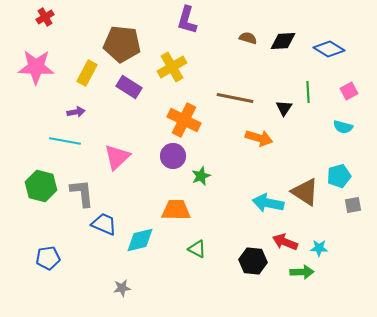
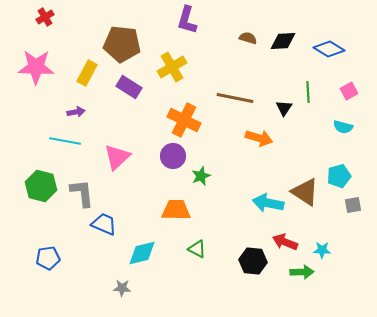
cyan diamond: moved 2 px right, 13 px down
cyan star: moved 3 px right, 2 px down
gray star: rotated 12 degrees clockwise
